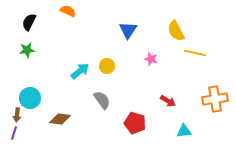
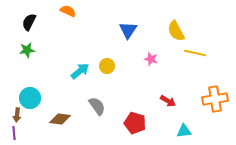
gray semicircle: moved 5 px left, 6 px down
purple line: rotated 24 degrees counterclockwise
